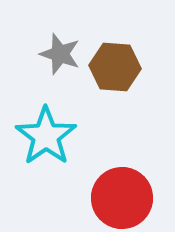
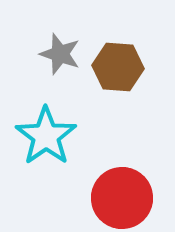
brown hexagon: moved 3 px right
